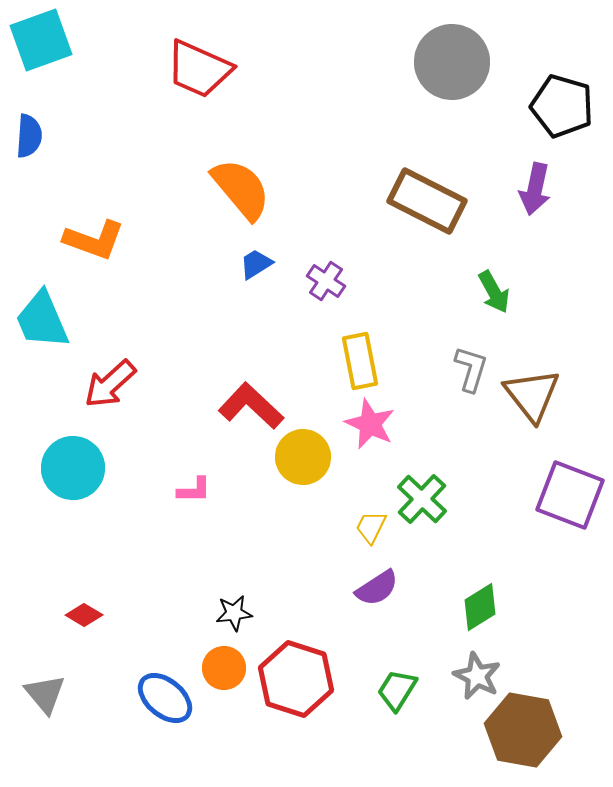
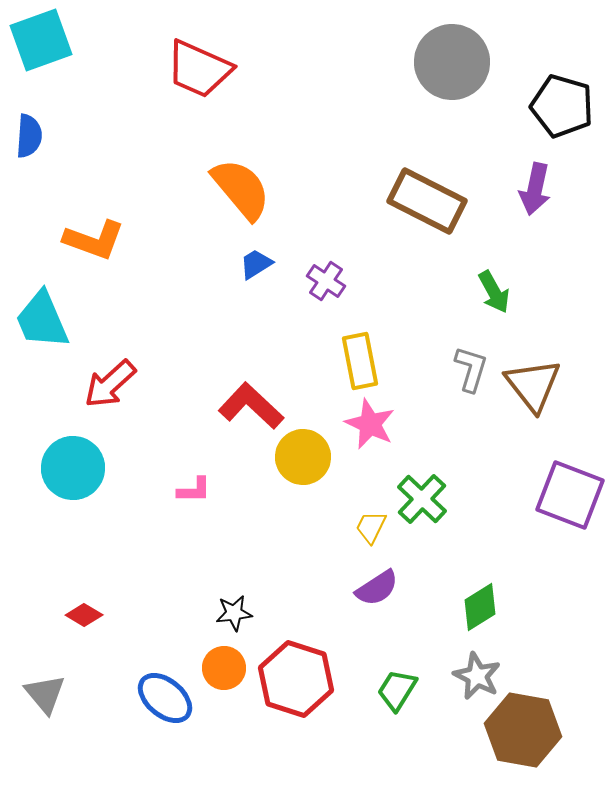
brown triangle: moved 1 px right, 10 px up
